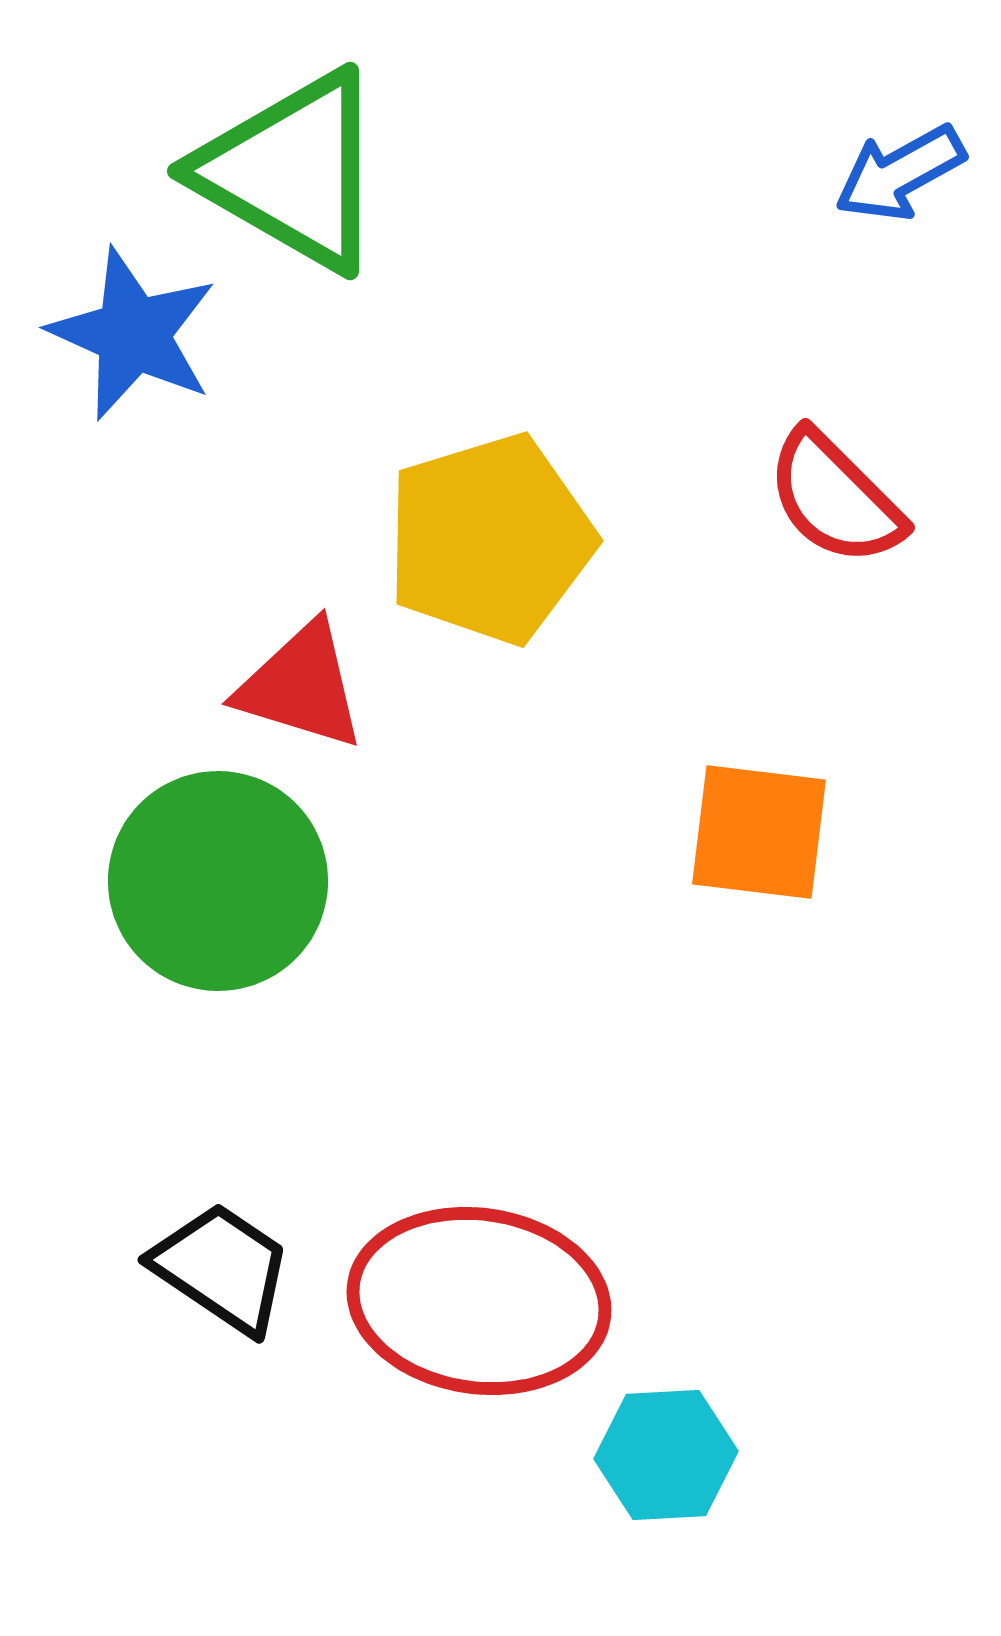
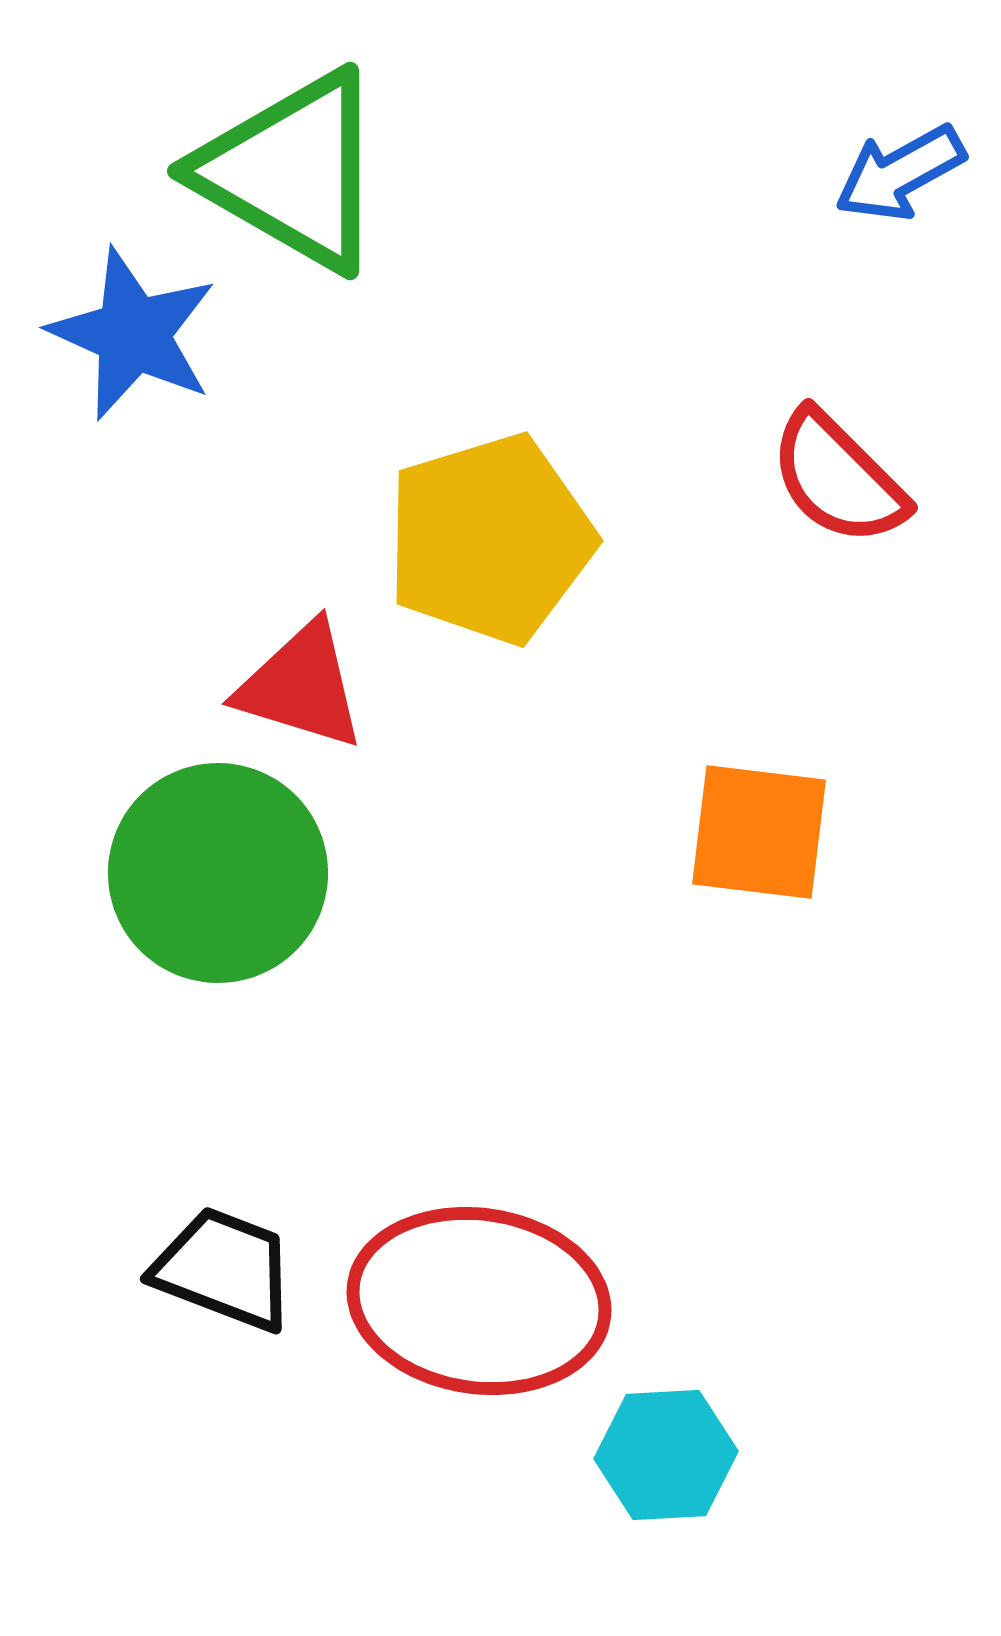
red semicircle: moved 3 px right, 20 px up
green circle: moved 8 px up
black trapezoid: moved 2 px right, 1 px down; rotated 13 degrees counterclockwise
